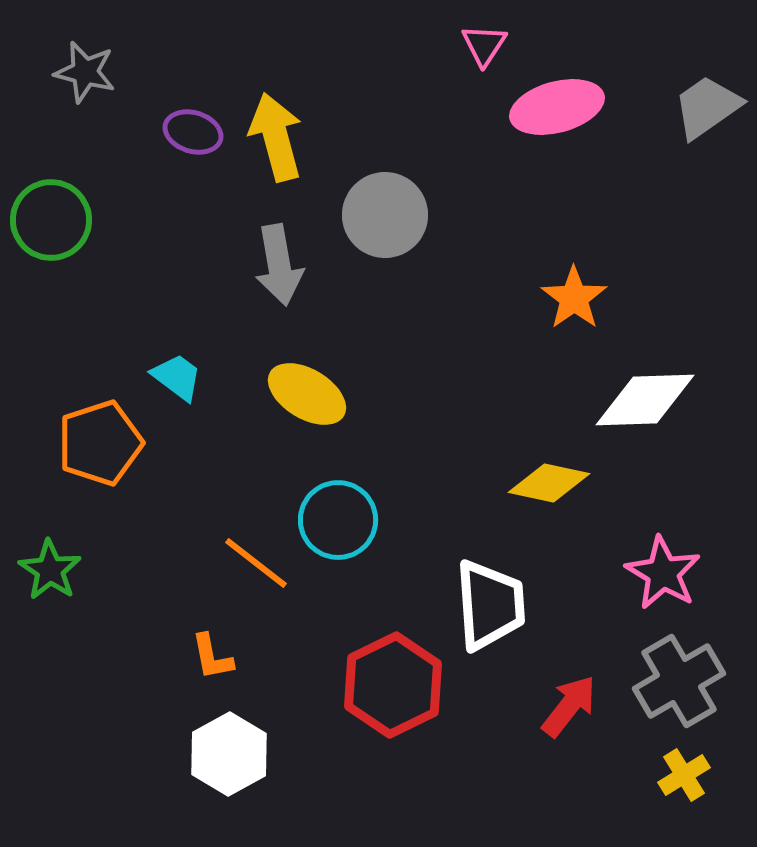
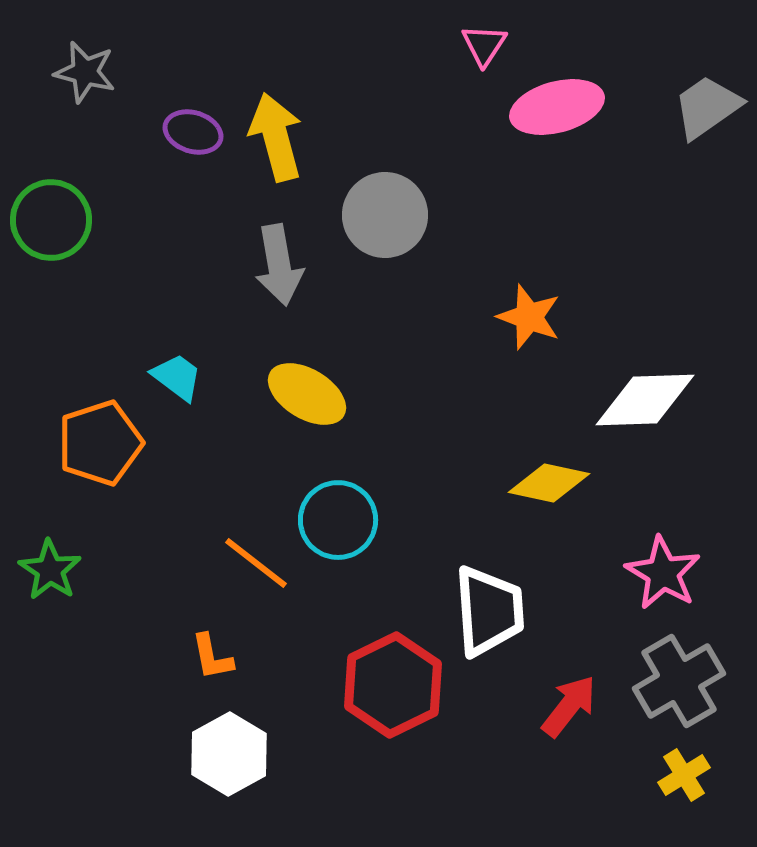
orange star: moved 45 px left, 19 px down; rotated 16 degrees counterclockwise
white trapezoid: moved 1 px left, 6 px down
